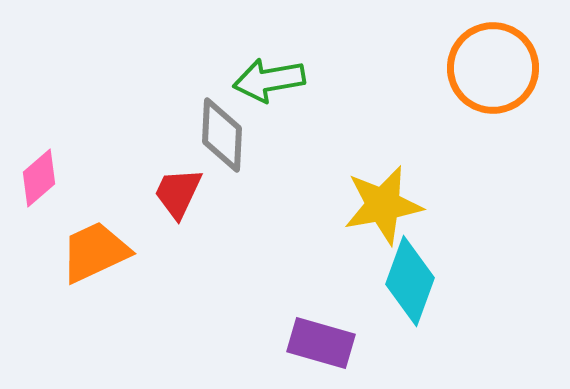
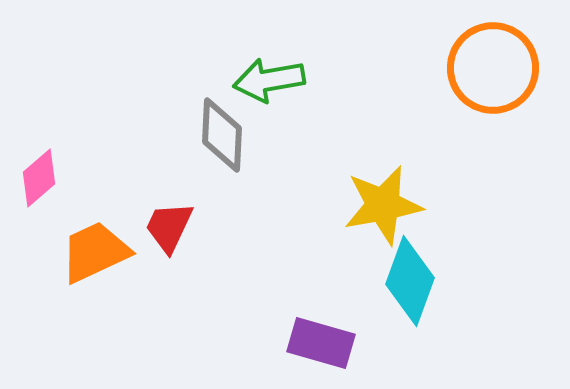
red trapezoid: moved 9 px left, 34 px down
